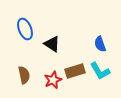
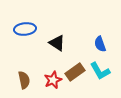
blue ellipse: rotated 75 degrees counterclockwise
black triangle: moved 5 px right, 1 px up
brown rectangle: moved 1 px down; rotated 18 degrees counterclockwise
brown semicircle: moved 5 px down
